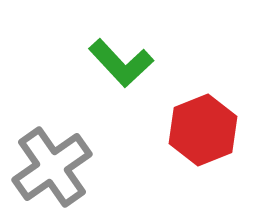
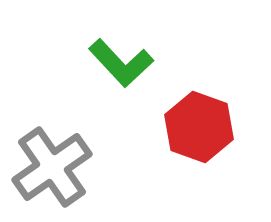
red hexagon: moved 4 px left, 3 px up; rotated 18 degrees counterclockwise
